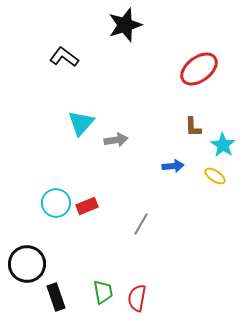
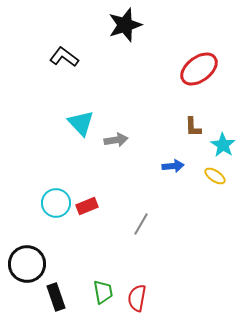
cyan triangle: rotated 24 degrees counterclockwise
